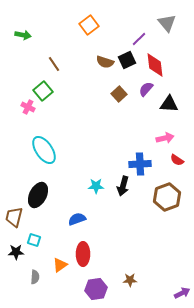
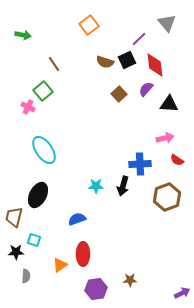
gray semicircle: moved 9 px left, 1 px up
